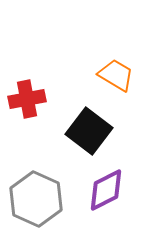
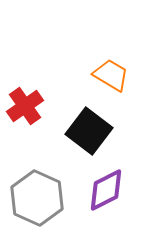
orange trapezoid: moved 5 px left
red cross: moved 2 px left, 7 px down; rotated 24 degrees counterclockwise
gray hexagon: moved 1 px right, 1 px up
